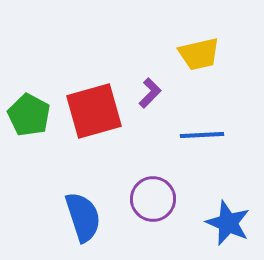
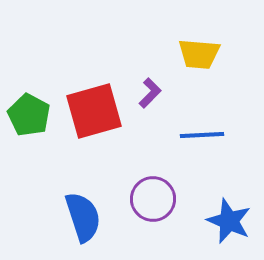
yellow trapezoid: rotated 18 degrees clockwise
blue star: moved 1 px right, 2 px up
